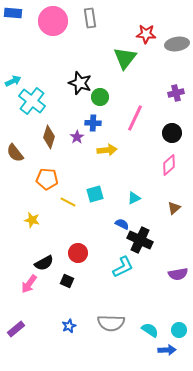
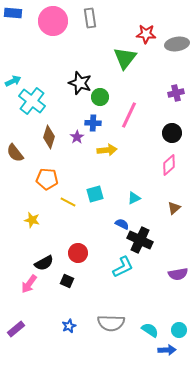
pink line: moved 6 px left, 3 px up
